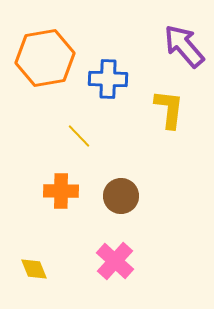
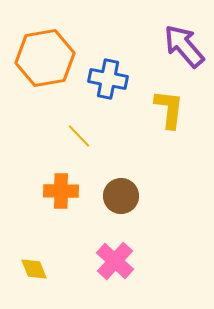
blue cross: rotated 9 degrees clockwise
